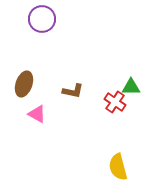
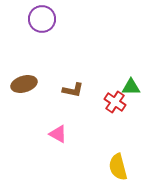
brown ellipse: rotated 55 degrees clockwise
brown L-shape: moved 1 px up
pink triangle: moved 21 px right, 20 px down
